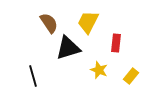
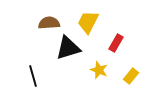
brown semicircle: rotated 60 degrees counterclockwise
red rectangle: rotated 24 degrees clockwise
